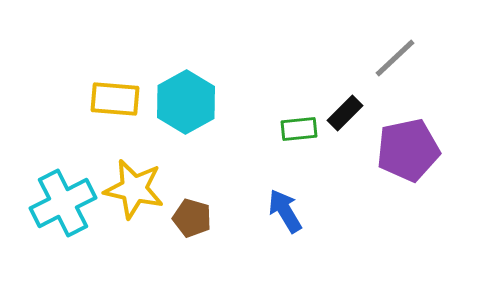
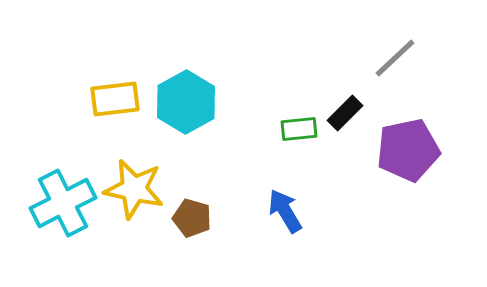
yellow rectangle: rotated 12 degrees counterclockwise
